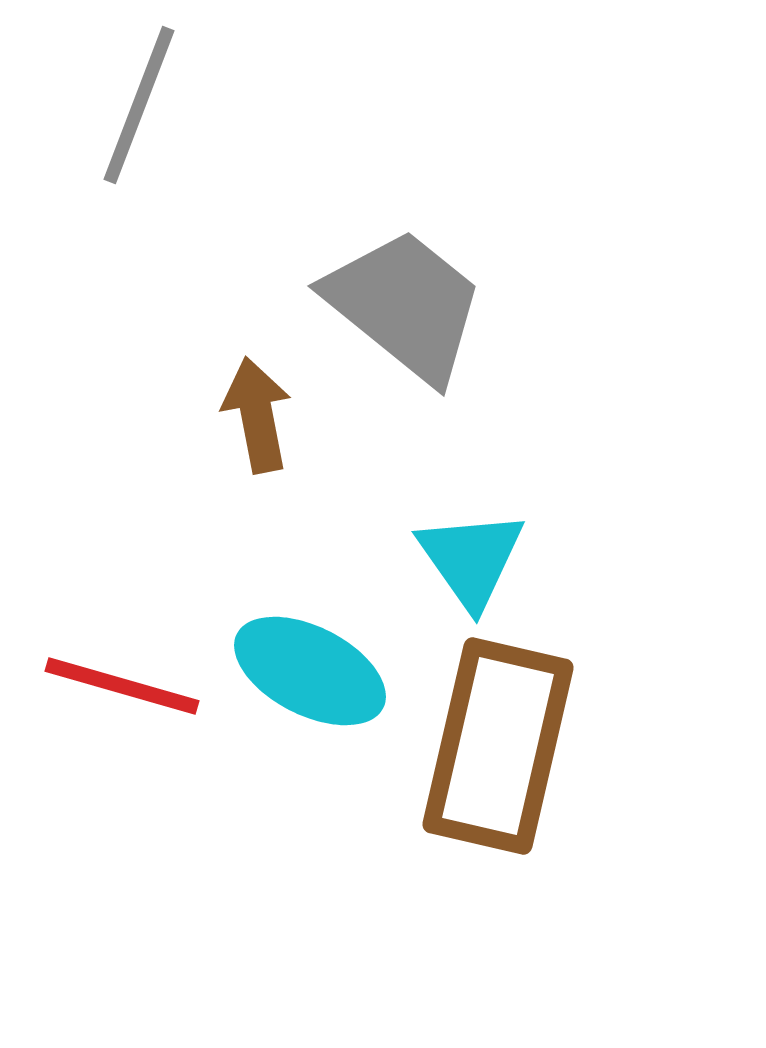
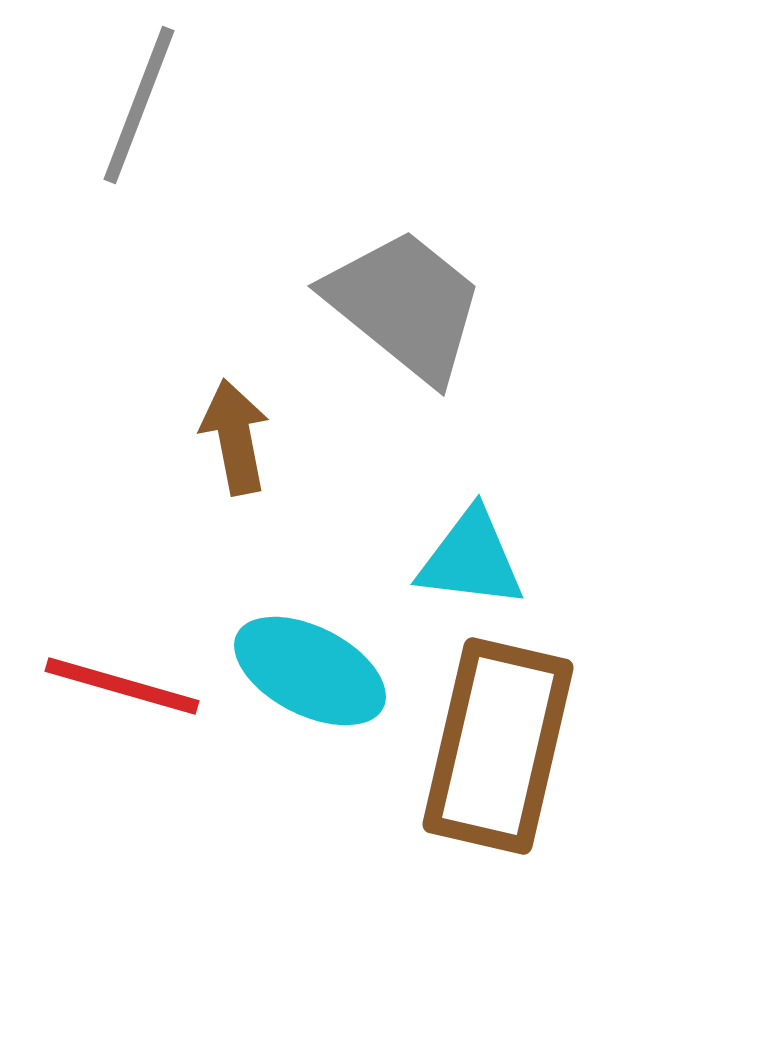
brown arrow: moved 22 px left, 22 px down
cyan triangle: rotated 48 degrees counterclockwise
